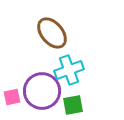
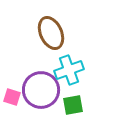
brown ellipse: moved 1 px left; rotated 16 degrees clockwise
purple circle: moved 1 px left, 1 px up
pink square: rotated 30 degrees clockwise
